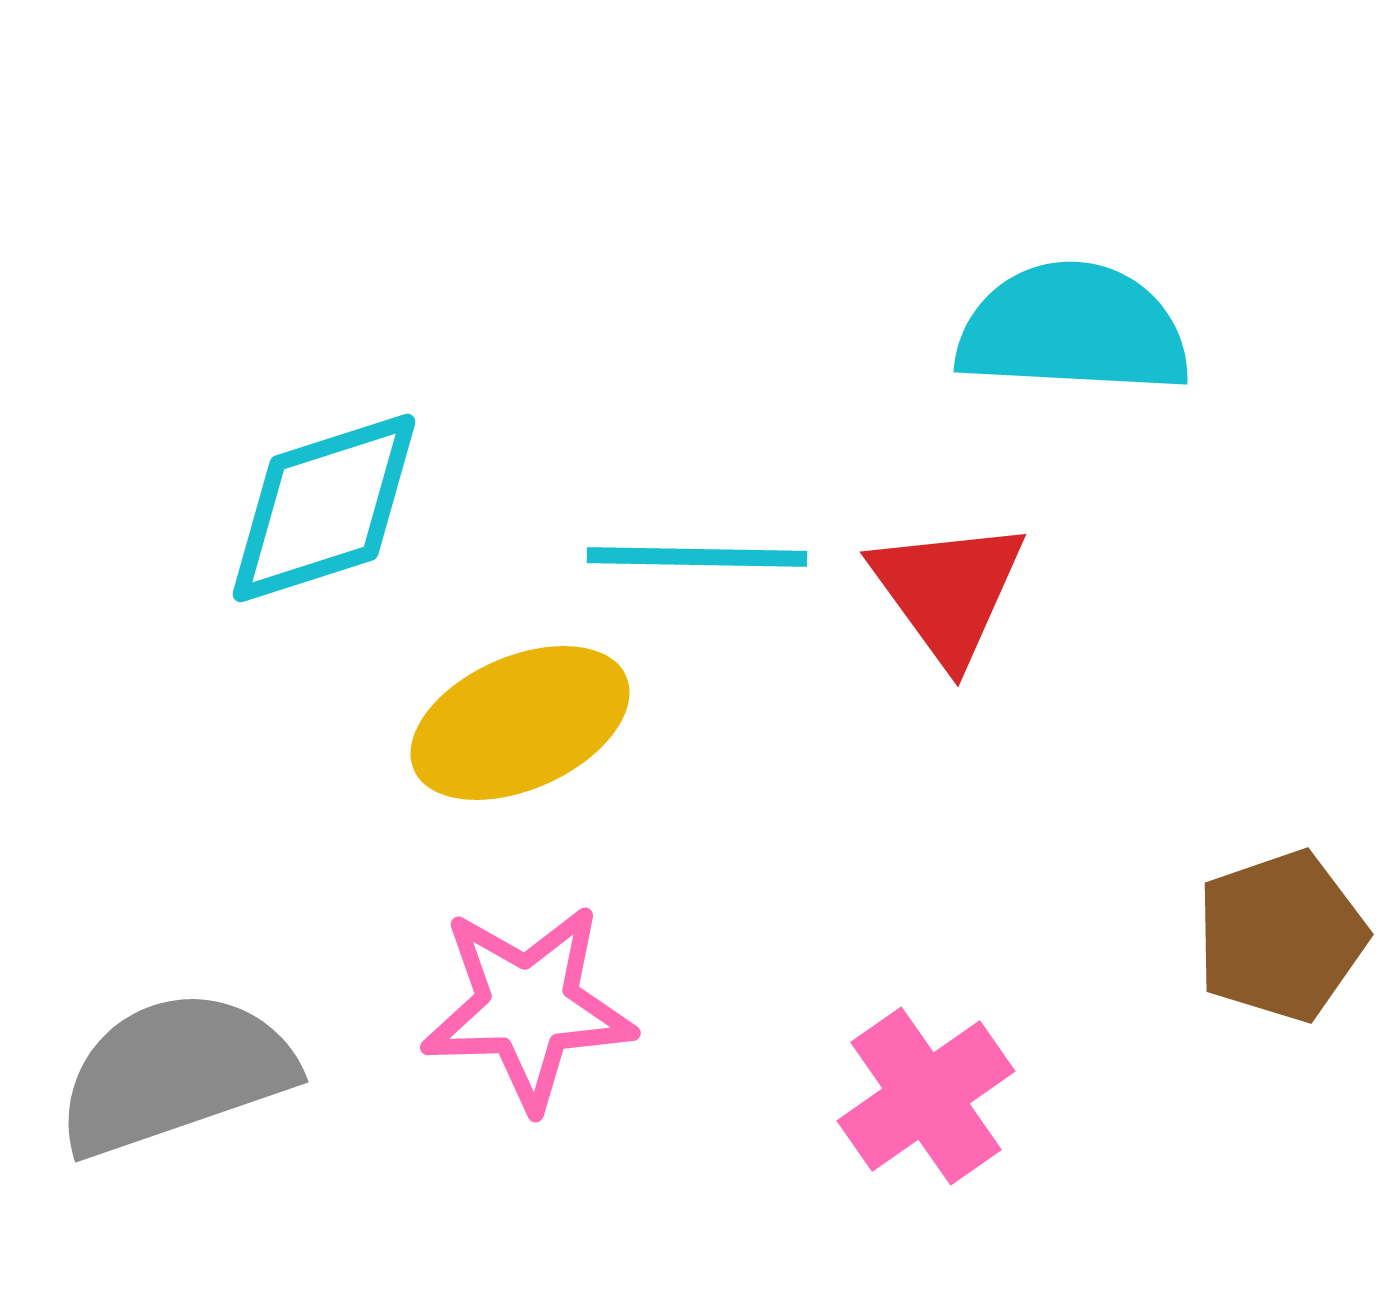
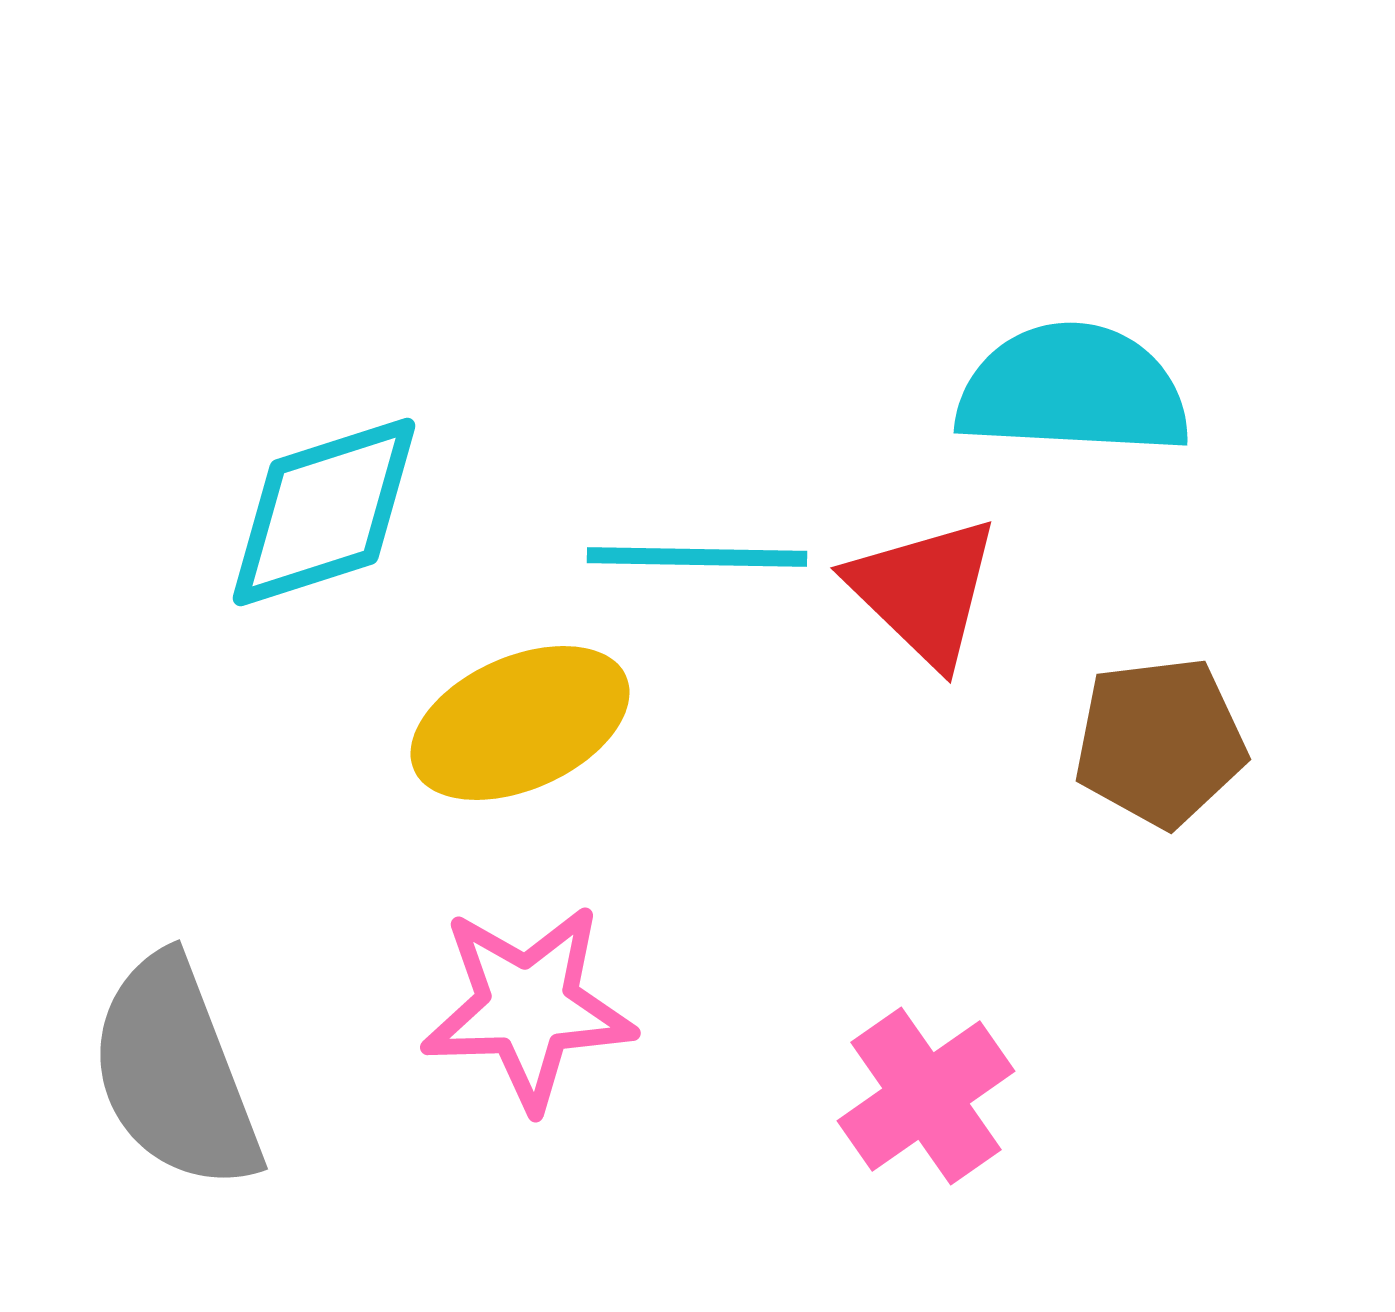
cyan semicircle: moved 61 px down
cyan diamond: moved 4 px down
red triangle: moved 24 px left; rotated 10 degrees counterclockwise
brown pentagon: moved 121 px left, 194 px up; rotated 12 degrees clockwise
gray semicircle: rotated 92 degrees counterclockwise
